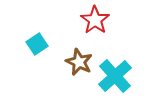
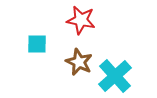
red star: moved 14 px left; rotated 24 degrees counterclockwise
cyan square: rotated 35 degrees clockwise
